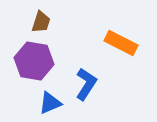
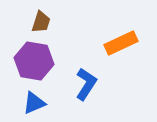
orange rectangle: rotated 52 degrees counterclockwise
blue triangle: moved 16 px left
